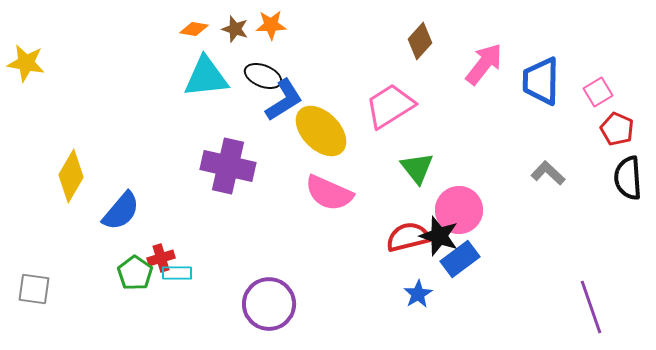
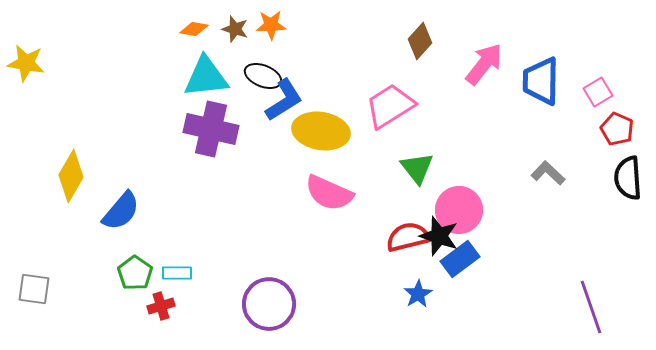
yellow ellipse: rotated 36 degrees counterclockwise
purple cross: moved 17 px left, 37 px up
red cross: moved 48 px down
